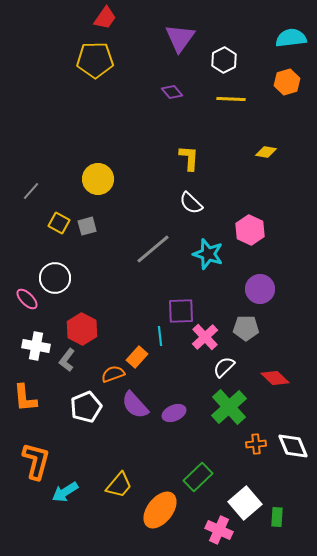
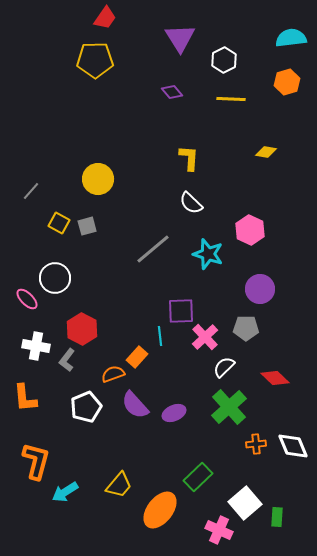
purple triangle at (180, 38): rotated 8 degrees counterclockwise
